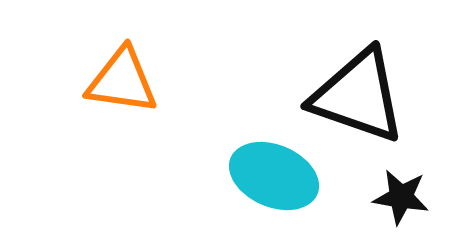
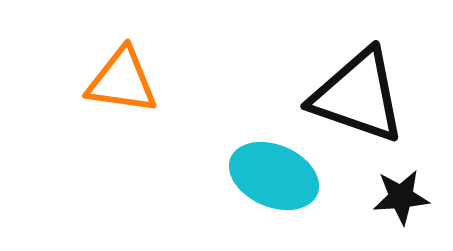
black star: rotated 14 degrees counterclockwise
